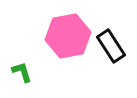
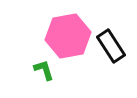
green L-shape: moved 22 px right, 2 px up
